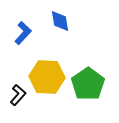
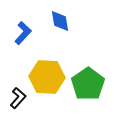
black L-shape: moved 3 px down
